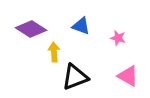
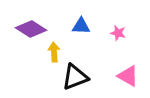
blue triangle: rotated 18 degrees counterclockwise
pink star: moved 5 px up
